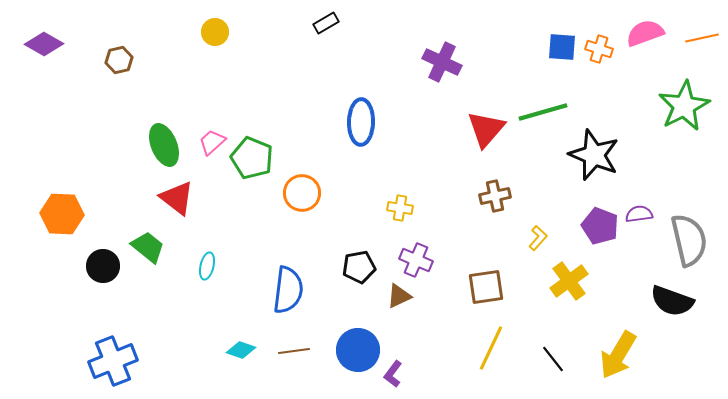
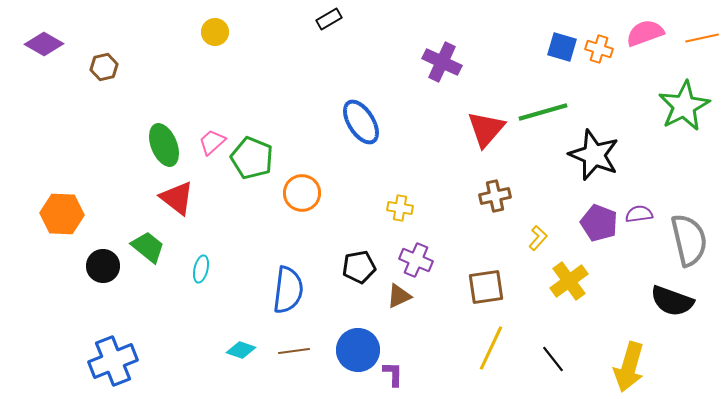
black rectangle at (326, 23): moved 3 px right, 4 px up
blue square at (562, 47): rotated 12 degrees clockwise
brown hexagon at (119, 60): moved 15 px left, 7 px down
blue ellipse at (361, 122): rotated 33 degrees counterclockwise
purple pentagon at (600, 226): moved 1 px left, 3 px up
cyan ellipse at (207, 266): moved 6 px left, 3 px down
yellow arrow at (618, 355): moved 11 px right, 12 px down; rotated 15 degrees counterclockwise
purple L-shape at (393, 374): rotated 144 degrees clockwise
